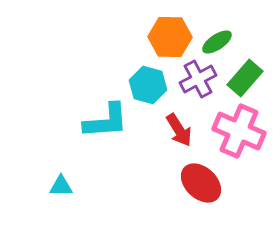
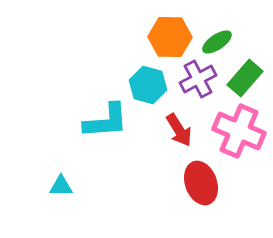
red ellipse: rotated 27 degrees clockwise
